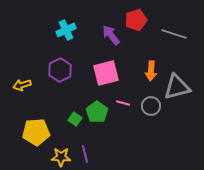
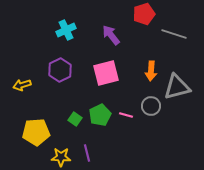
red pentagon: moved 8 px right, 6 px up
pink line: moved 3 px right, 12 px down
green pentagon: moved 3 px right, 3 px down; rotated 10 degrees clockwise
purple line: moved 2 px right, 1 px up
